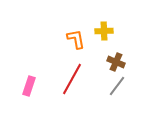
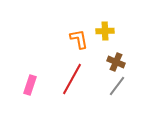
yellow cross: moved 1 px right
orange L-shape: moved 3 px right
pink rectangle: moved 1 px right, 1 px up
